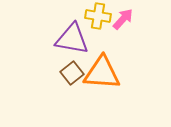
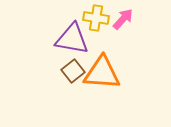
yellow cross: moved 2 px left, 2 px down
brown square: moved 1 px right, 2 px up
